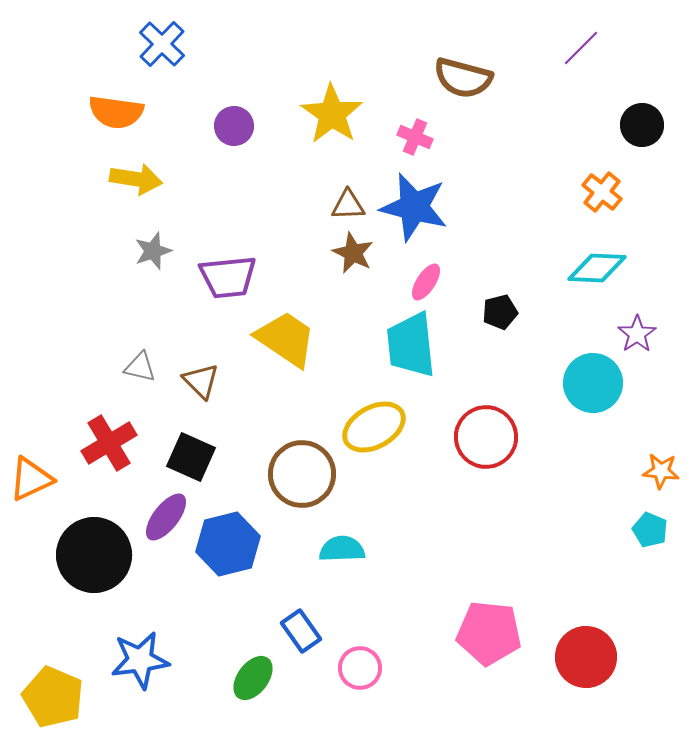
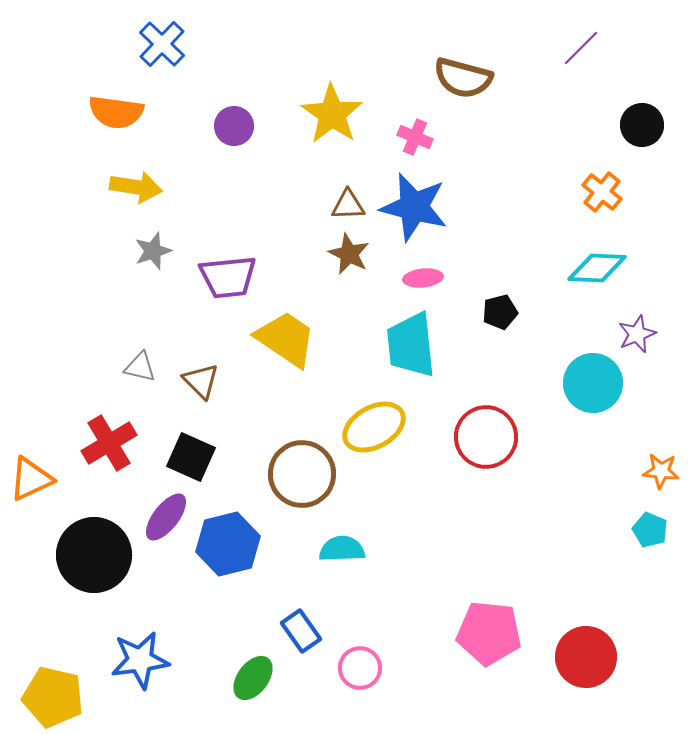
yellow arrow at (136, 179): moved 8 px down
brown star at (353, 253): moved 4 px left, 1 px down
pink ellipse at (426, 282): moved 3 px left, 4 px up; rotated 51 degrees clockwise
purple star at (637, 334): rotated 12 degrees clockwise
yellow pentagon at (53, 697): rotated 10 degrees counterclockwise
